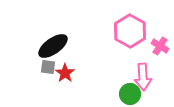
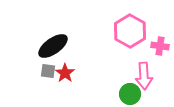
pink cross: rotated 24 degrees counterclockwise
gray square: moved 4 px down
pink arrow: moved 1 px right, 1 px up
